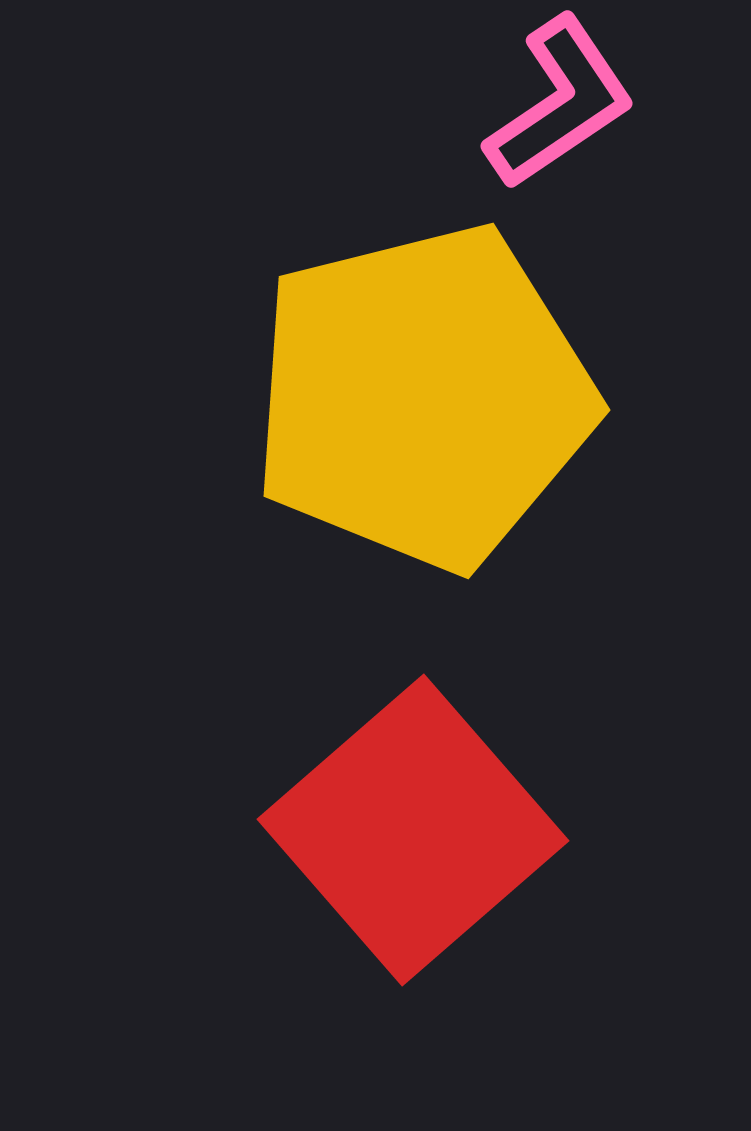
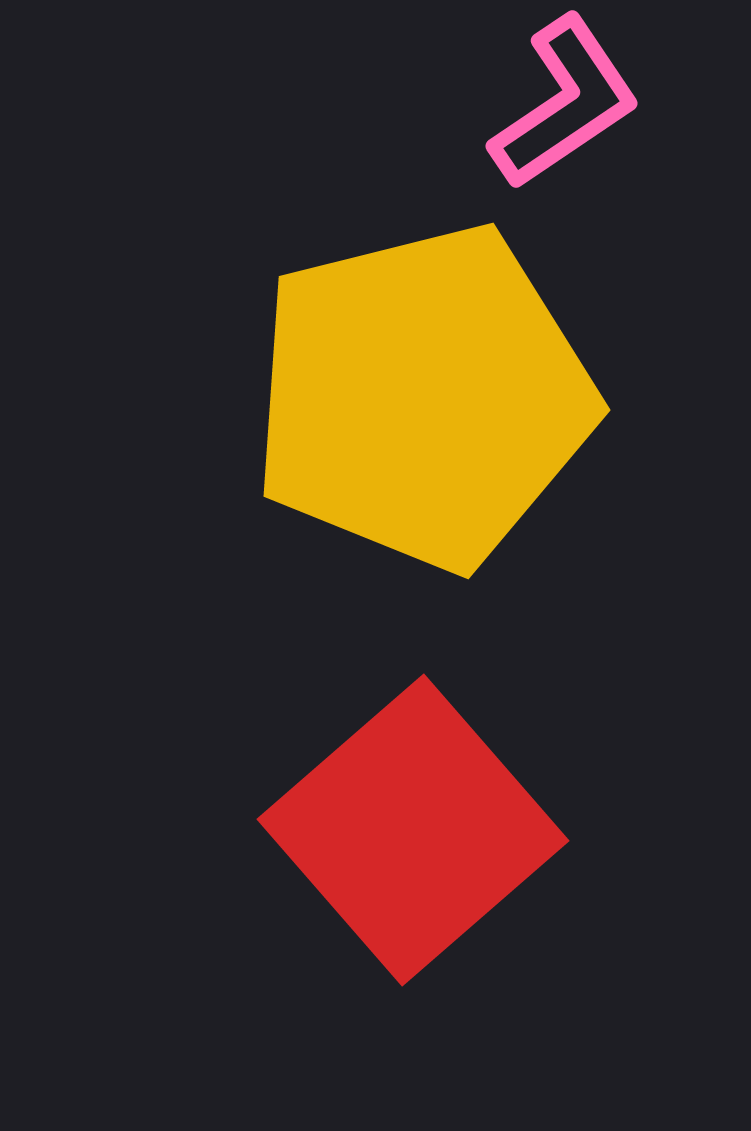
pink L-shape: moved 5 px right
